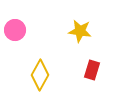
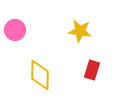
yellow diamond: rotated 28 degrees counterclockwise
